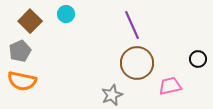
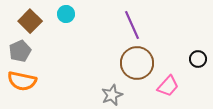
pink trapezoid: moved 2 px left; rotated 145 degrees clockwise
